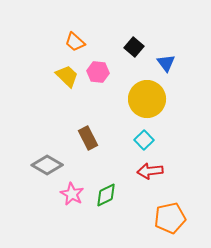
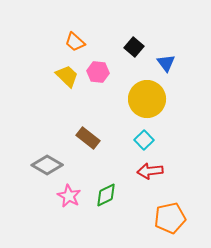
brown rectangle: rotated 25 degrees counterclockwise
pink star: moved 3 px left, 2 px down
